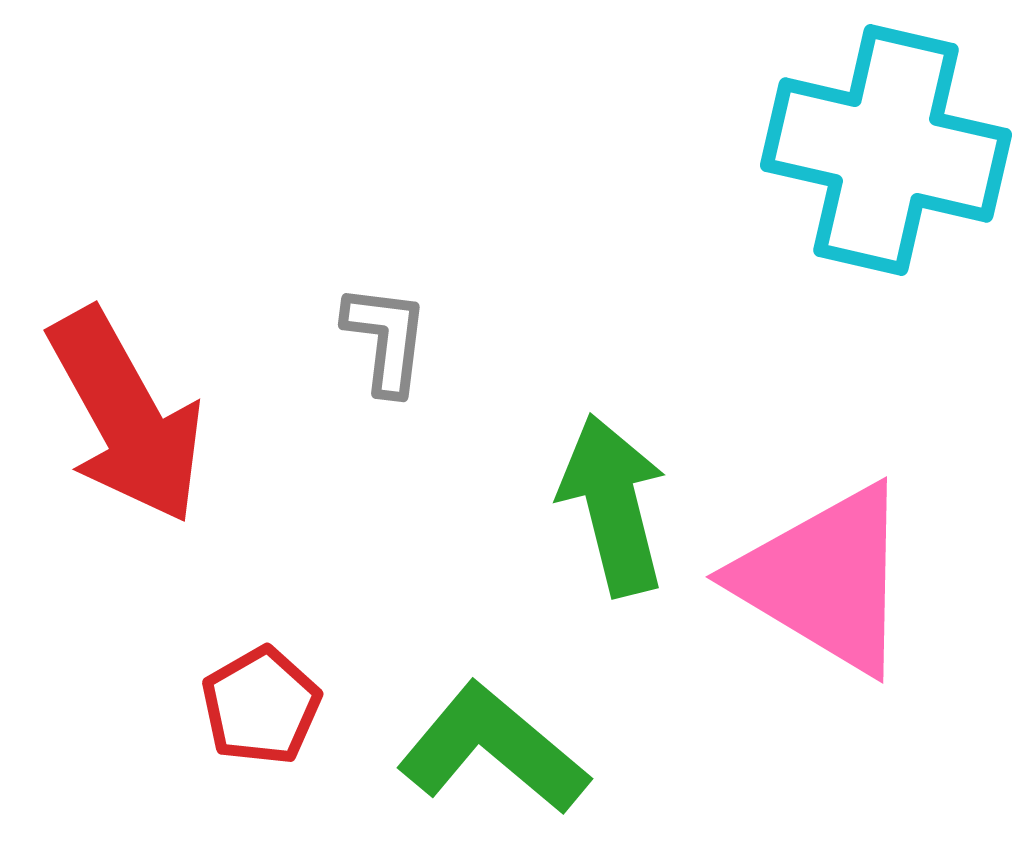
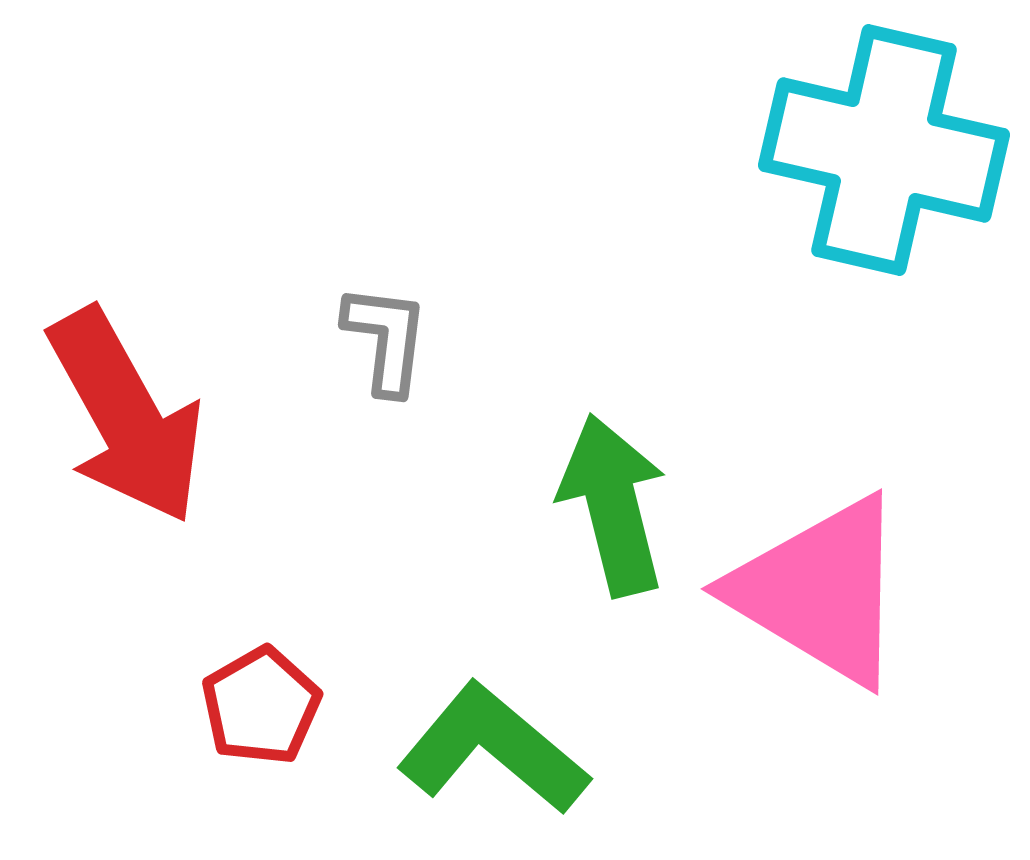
cyan cross: moved 2 px left
pink triangle: moved 5 px left, 12 px down
